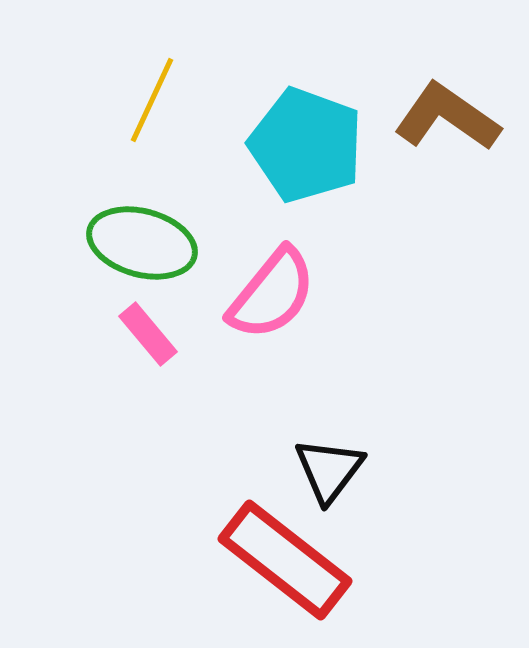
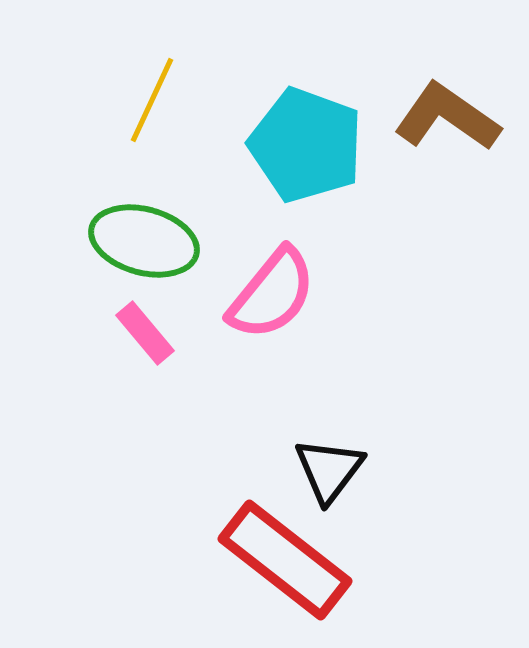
green ellipse: moved 2 px right, 2 px up
pink rectangle: moved 3 px left, 1 px up
